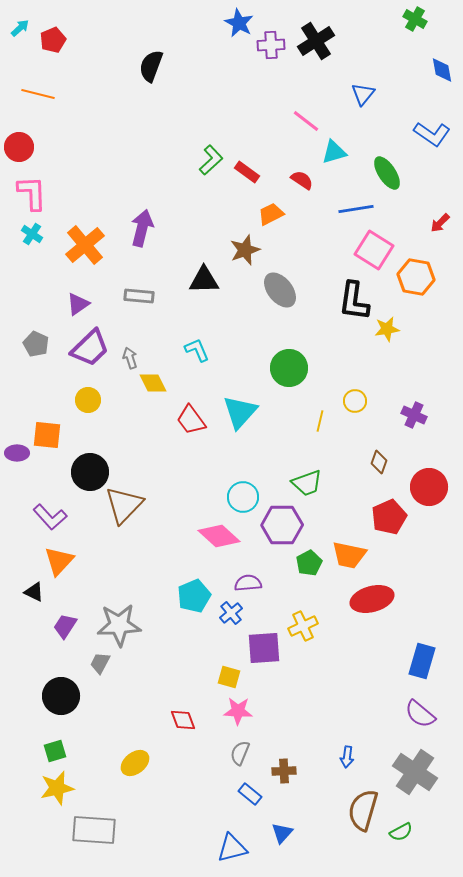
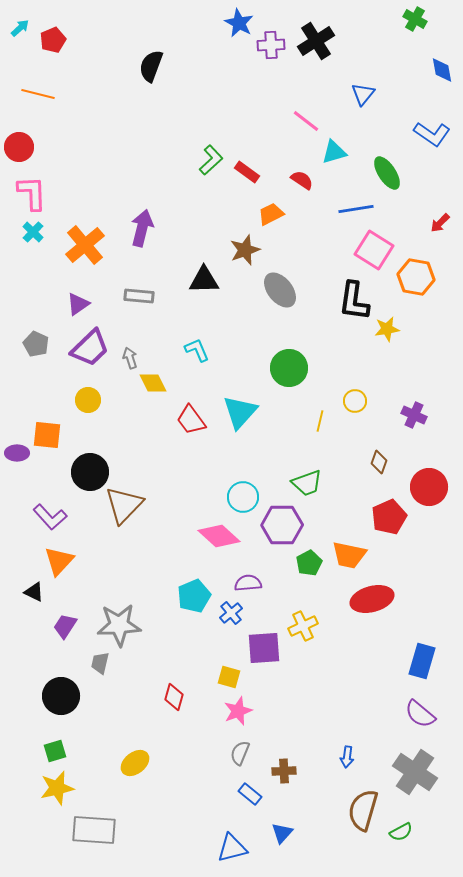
cyan cross at (32, 234): moved 1 px right, 2 px up; rotated 10 degrees clockwise
gray trapezoid at (100, 663): rotated 15 degrees counterclockwise
pink star at (238, 711): rotated 24 degrees counterclockwise
red diamond at (183, 720): moved 9 px left, 23 px up; rotated 36 degrees clockwise
